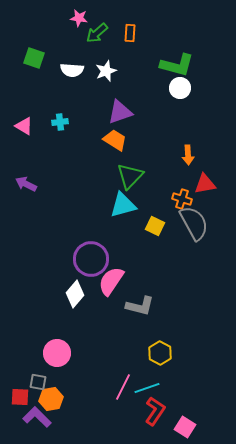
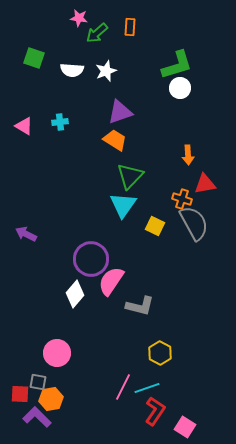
orange rectangle: moved 6 px up
green L-shape: rotated 32 degrees counterclockwise
purple arrow: moved 50 px down
cyan triangle: rotated 40 degrees counterclockwise
red square: moved 3 px up
